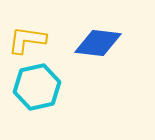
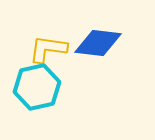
yellow L-shape: moved 21 px right, 9 px down
